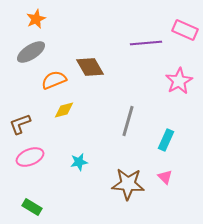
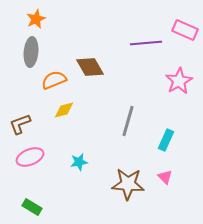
gray ellipse: rotated 52 degrees counterclockwise
